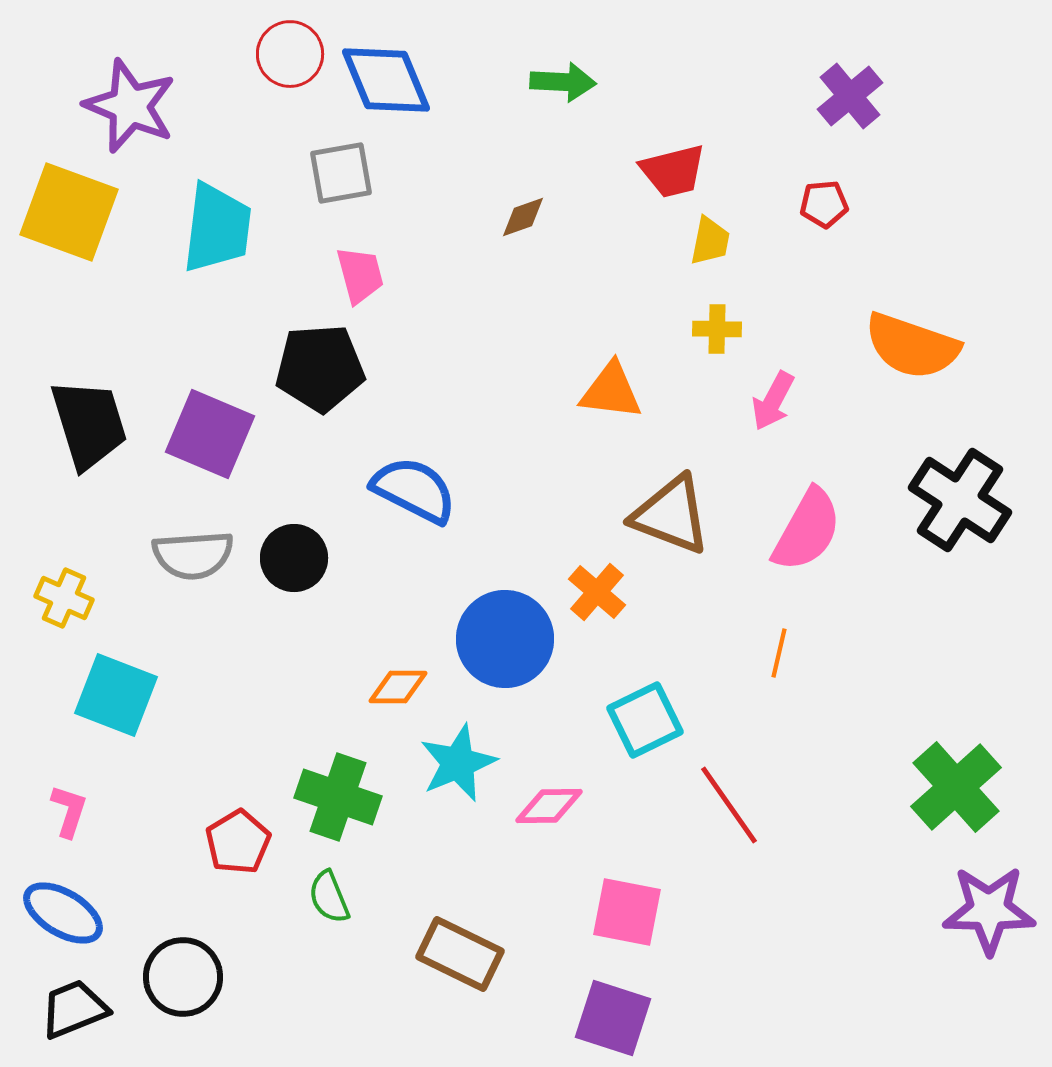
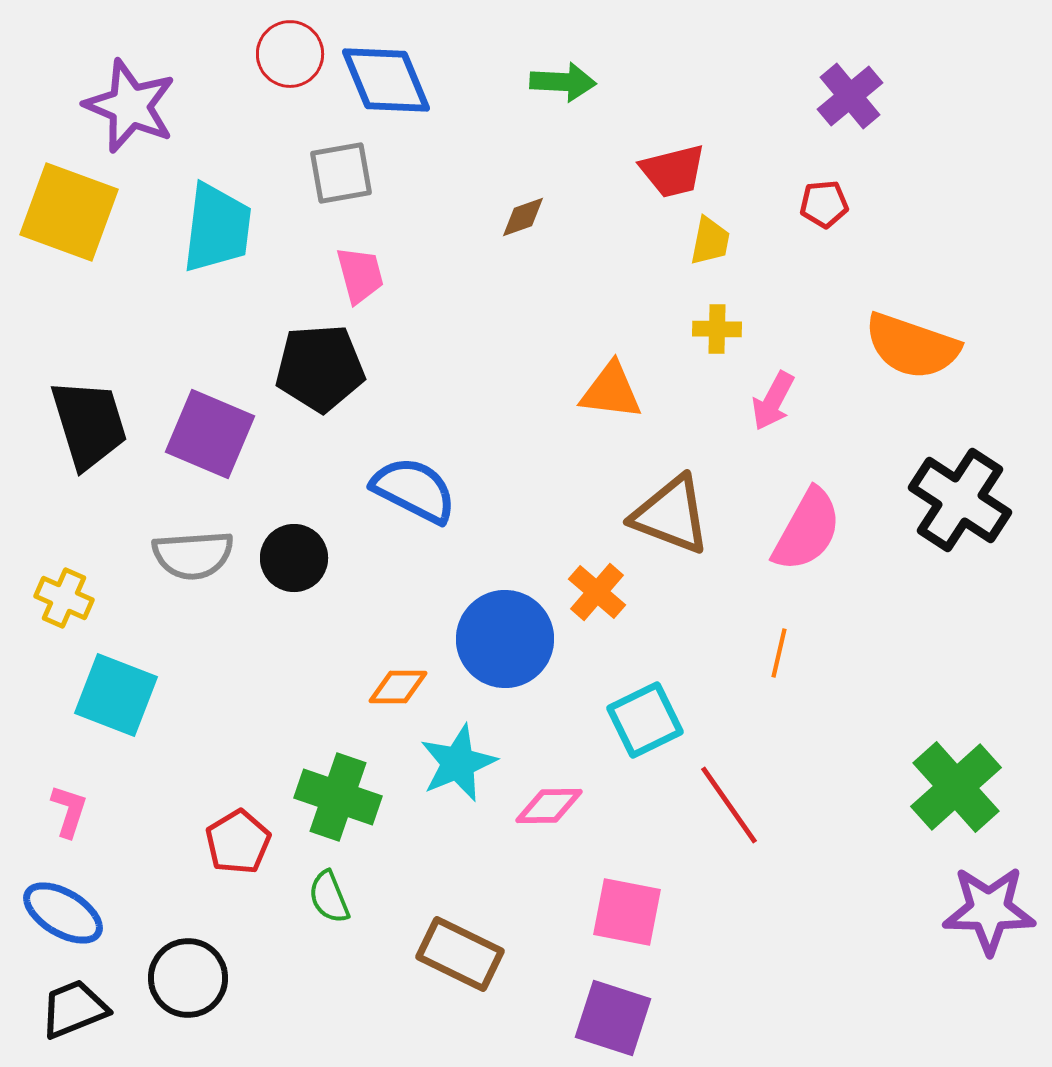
black circle at (183, 977): moved 5 px right, 1 px down
